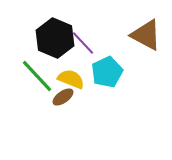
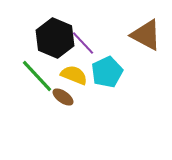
yellow semicircle: moved 3 px right, 4 px up
brown ellipse: rotated 70 degrees clockwise
